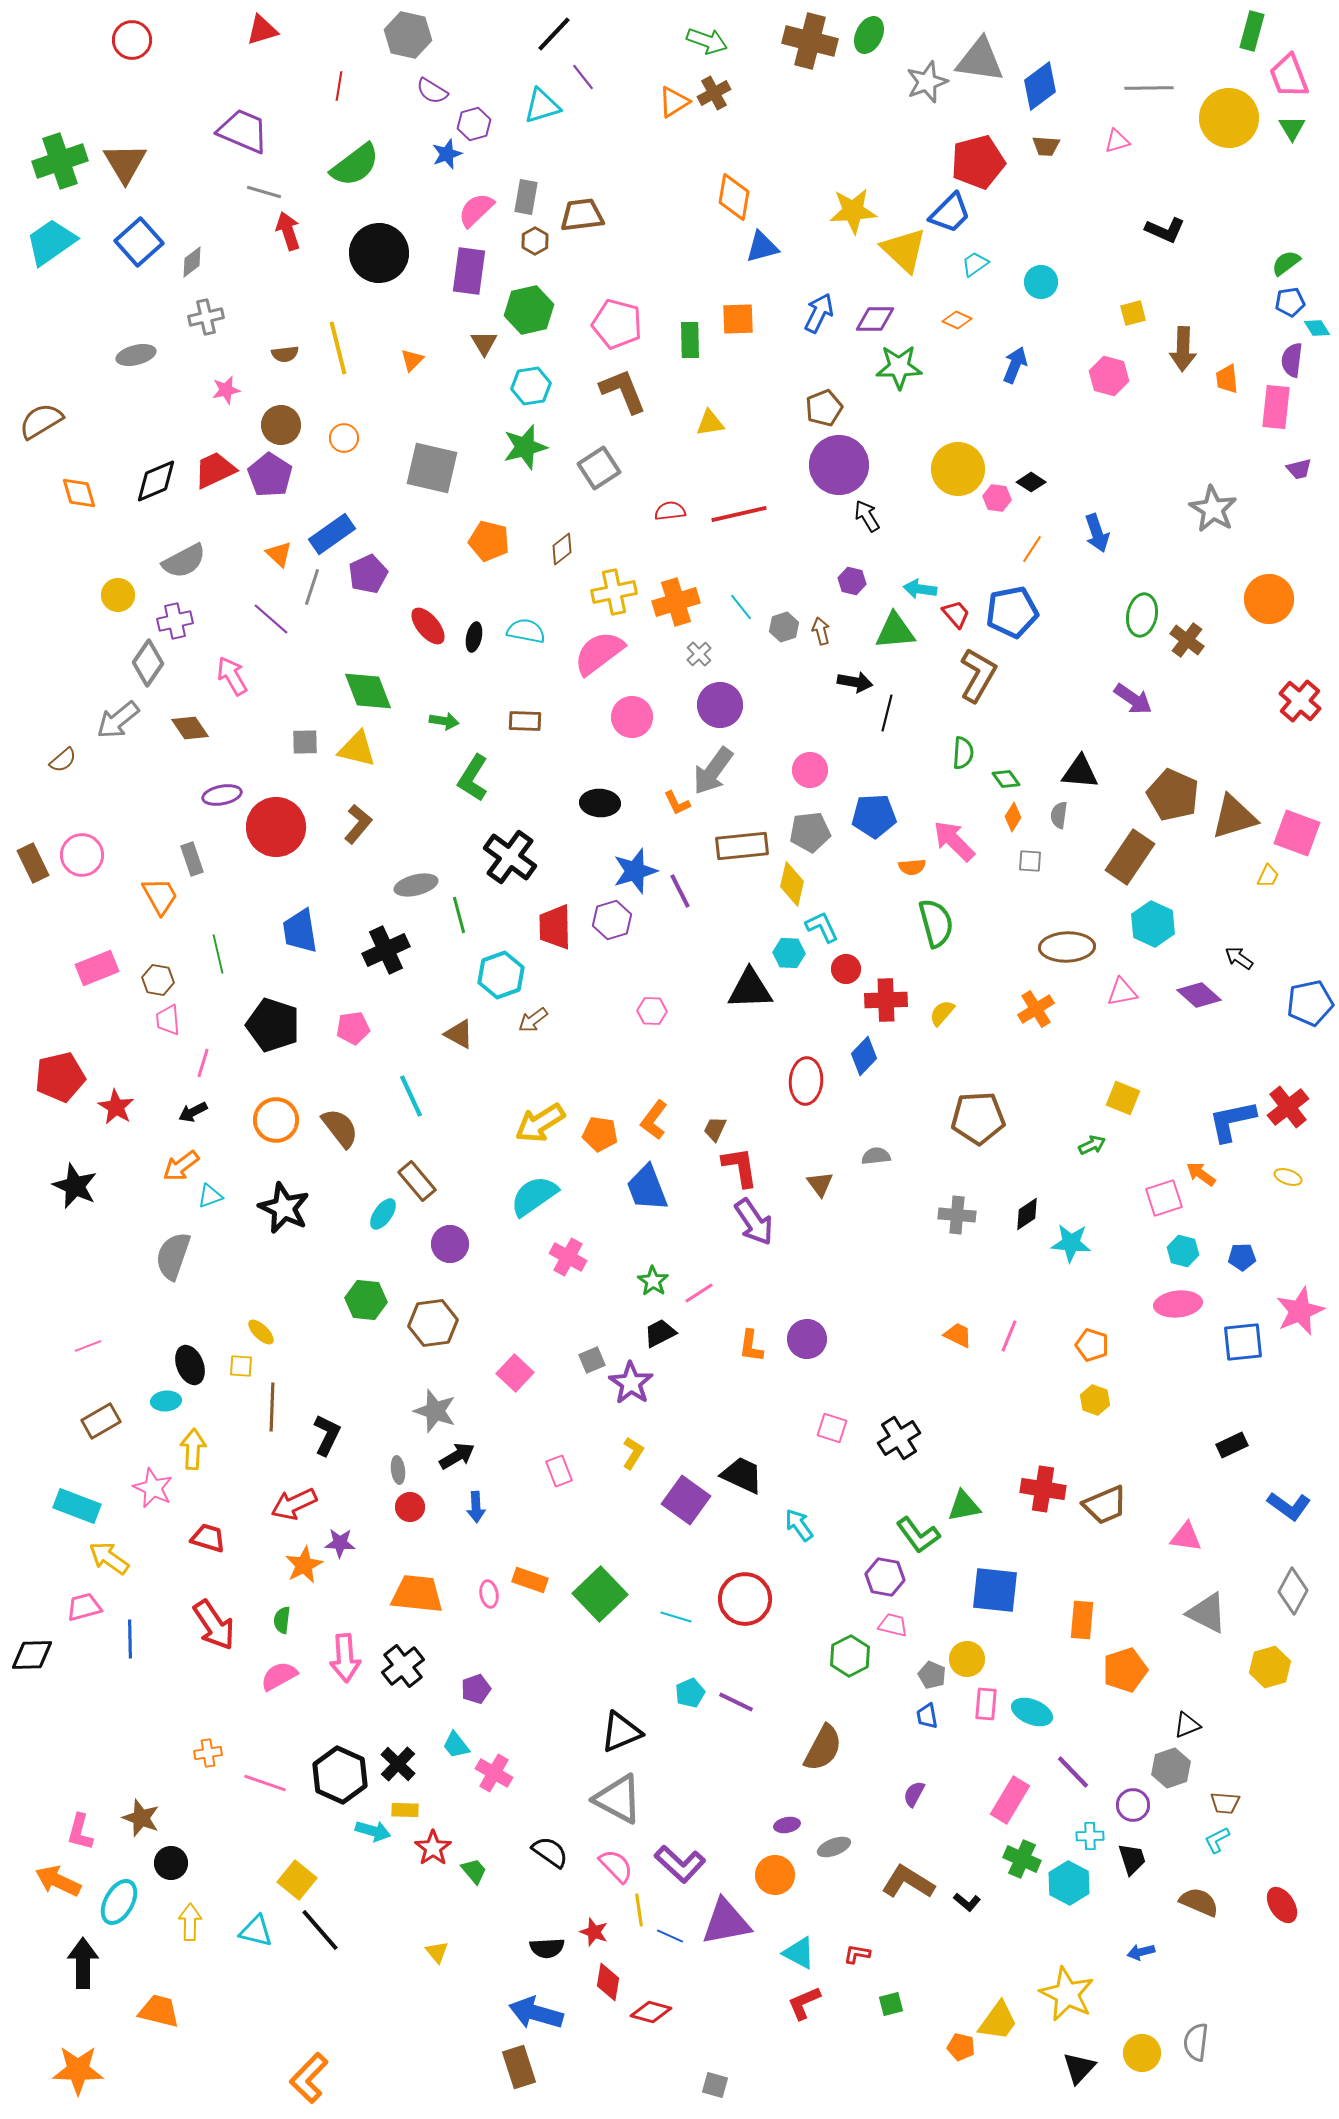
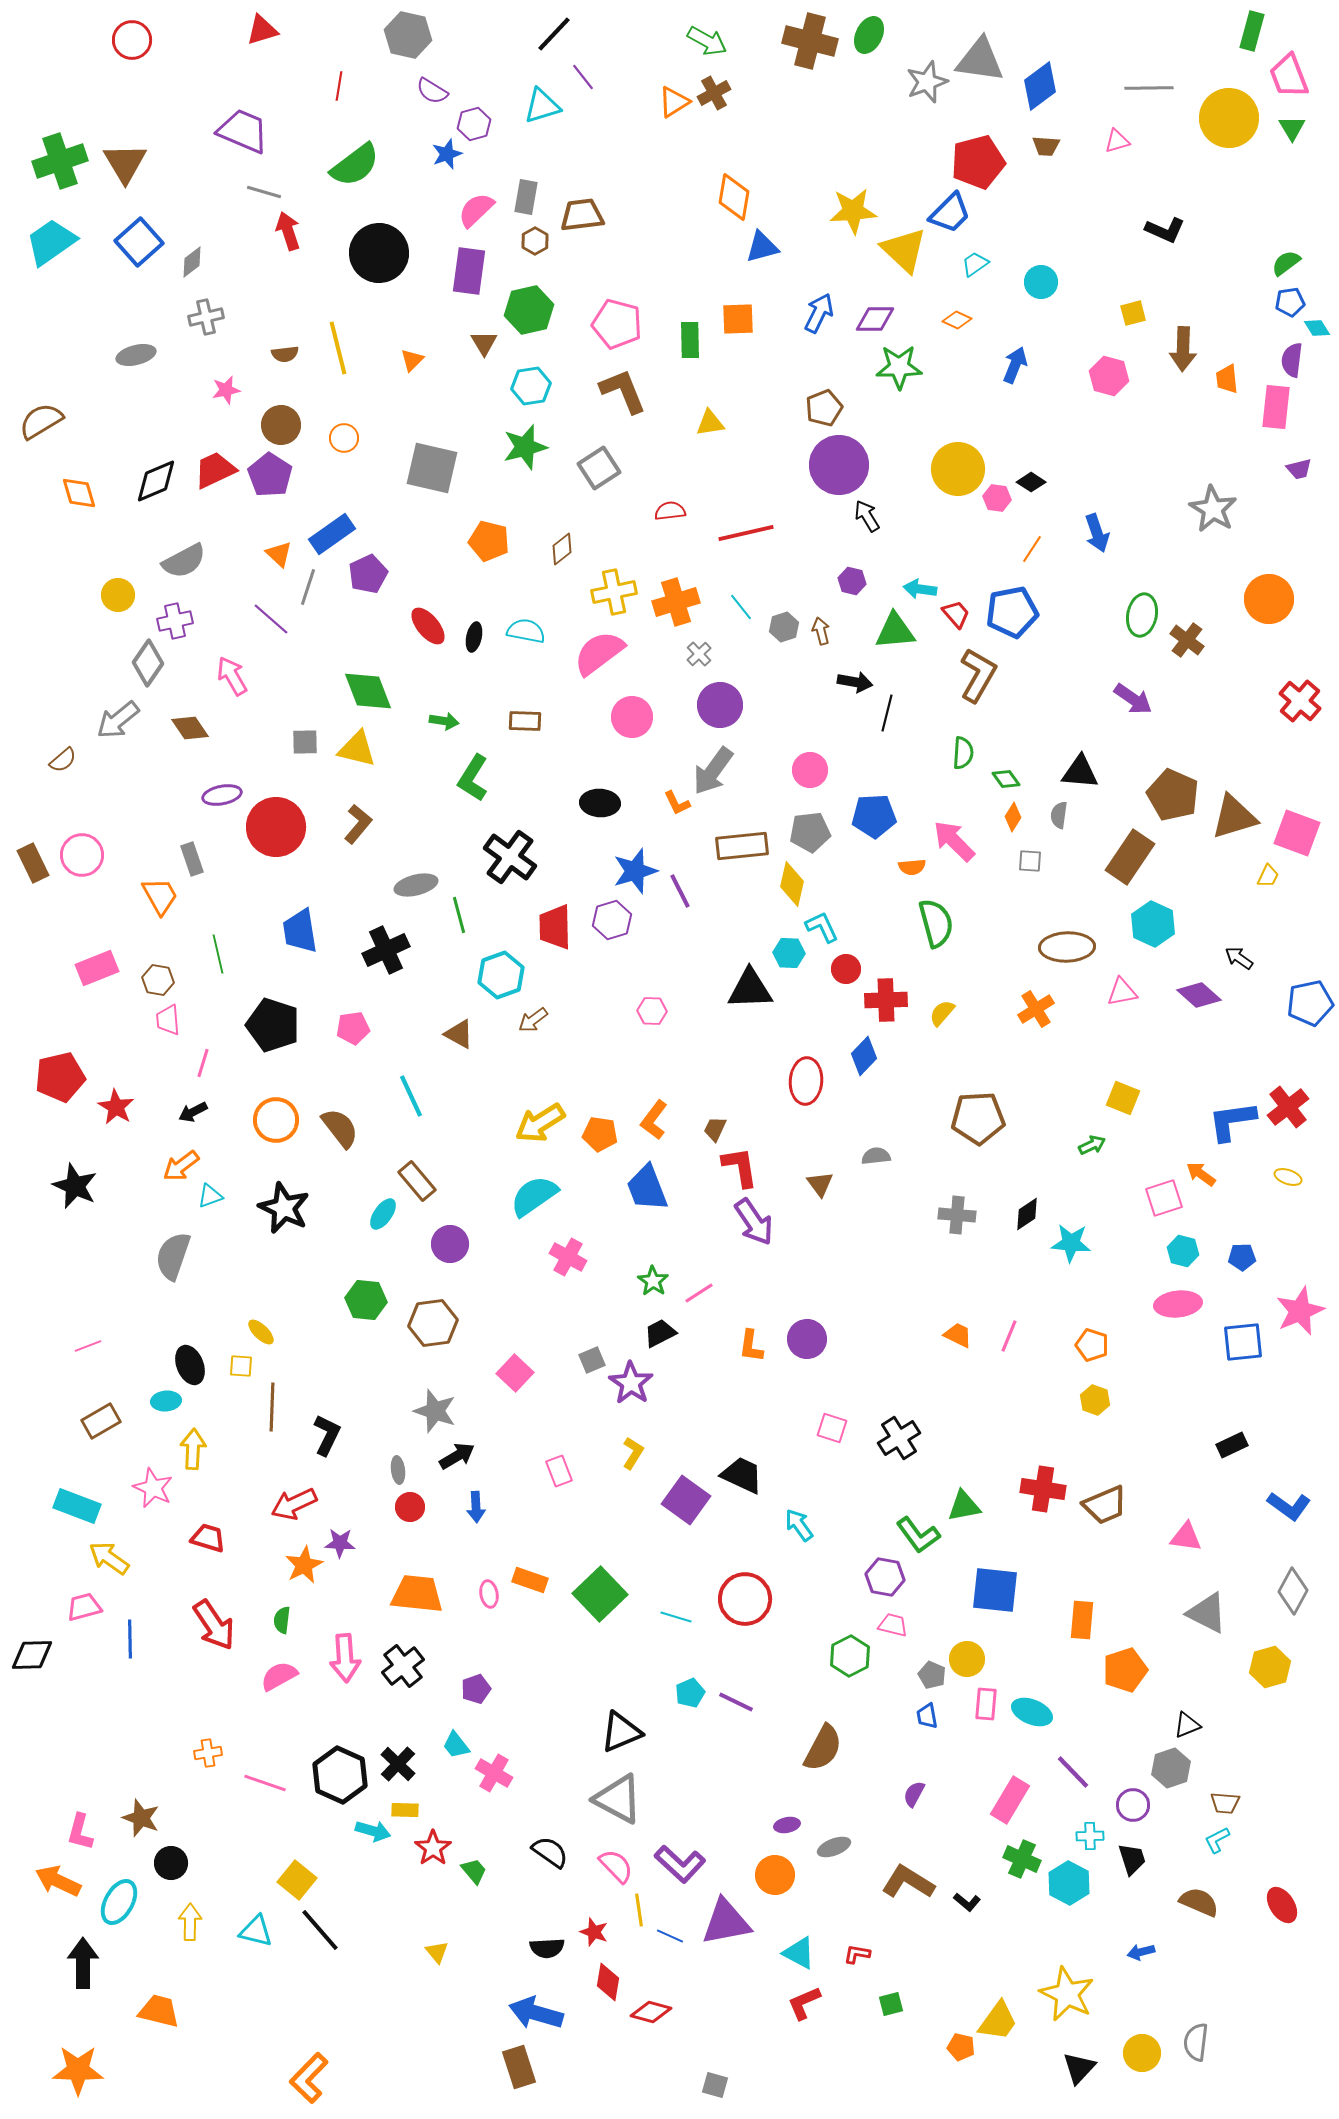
green arrow at (707, 41): rotated 9 degrees clockwise
red line at (739, 514): moved 7 px right, 19 px down
gray line at (312, 587): moved 4 px left
blue L-shape at (1232, 1121): rotated 4 degrees clockwise
